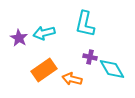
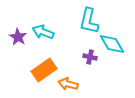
cyan L-shape: moved 4 px right, 3 px up
cyan arrow: moved 1 px left, 1 px up; rotated 35 degrees clockwise
purple star: moved 1 px left, 1 px up
cyan diamond: moved 25 px up
orange arrow: moved 4 px left, 5 px down
